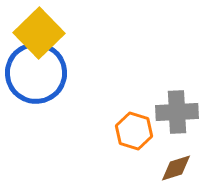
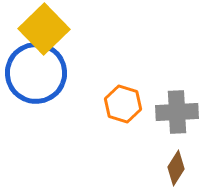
yellow square: moved 5 px right, 4 px up
orange hexagon: moved 11 px left, 27 px up
brown diamond: rotated 40 degrees counterclockwise
